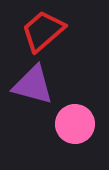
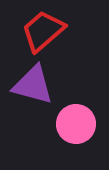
pink circle: moved 1 px right
